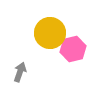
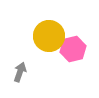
yellow circle: moved 1 px left, 3 px down
